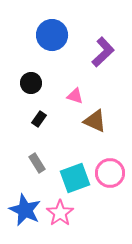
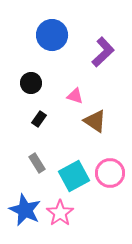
brown triangle: rotated 10 degrees clockwise
cyan square: moved 1 px left, 2 px up; rotated 8 degrees counterclockwise
